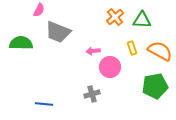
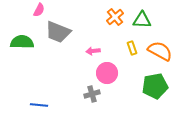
green semicircle: moved 1 px right, 1 px up
pink circle: moved 3 px left, 6 px down
blue line: moved 5 px left, 1 px down
